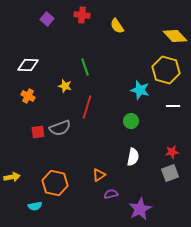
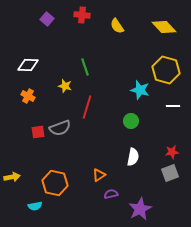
yellow diamond: moved 11 px left, 9 px up
